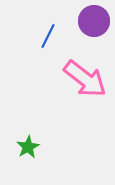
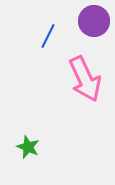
pink arrow: rotated 27 degrees clockwise
green star: rotated 20 degrees counterclockwise
